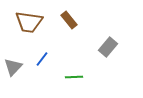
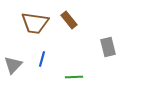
brown trapezoid: moved 6 px right, 1 px down
gray rectangle: rotated 54 degrees counterclockwise
blue line: rotated 21 degrees counterclockwise
gray triangle: moved 2 px up
